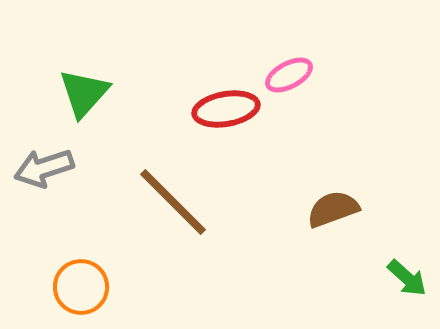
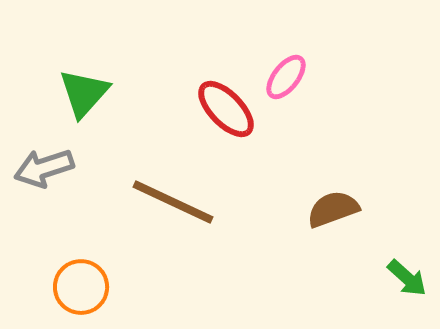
pink ellipse: moved 3 px left, 2 px down; rotated 24 degrees counterclockwise
red ellipse: rotated 56 degrees clockwise
brown line: rotated 20 degrees counterclockwise
